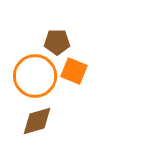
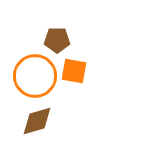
brown pentagon: moved 2 px up
orange square: rotated 12 degrees counterclockwise
